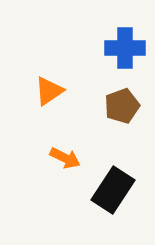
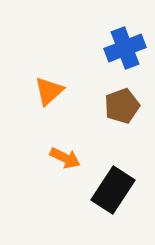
blue cross: rotated 21 degrees counterclockwise
orange triangle: rotated 8 degrees counterclockwise
